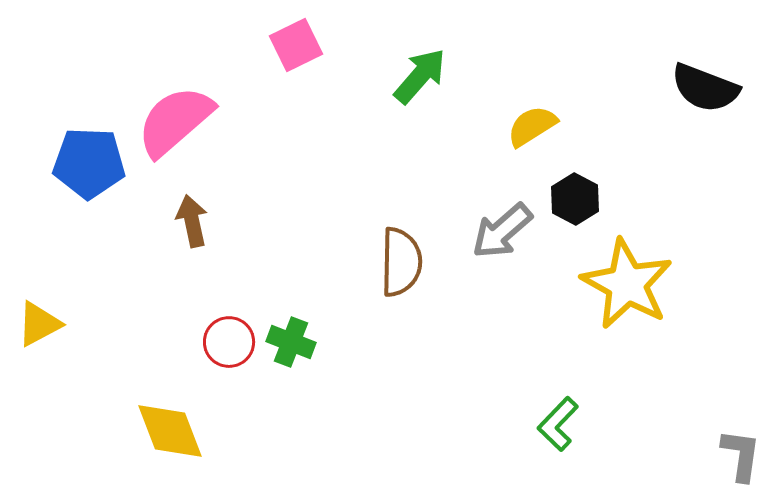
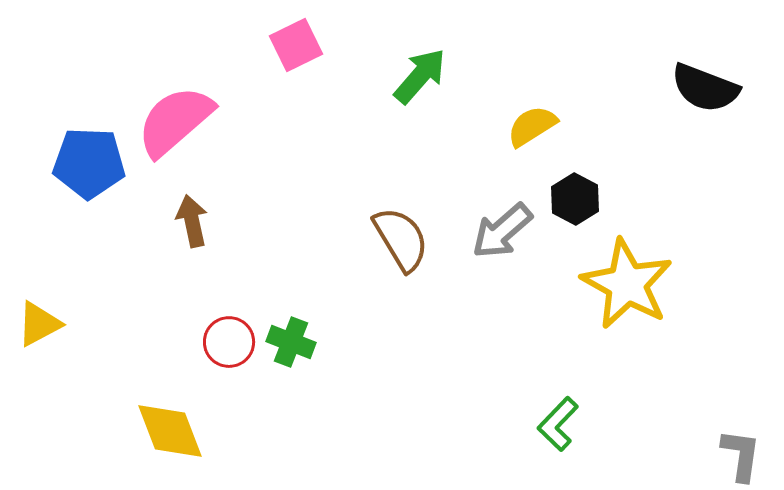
brown semicircle: moved 23 px up; rotated 32 degrees counterclockwise
